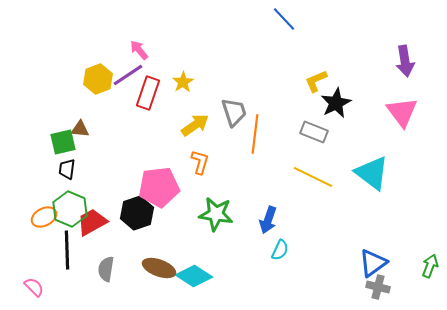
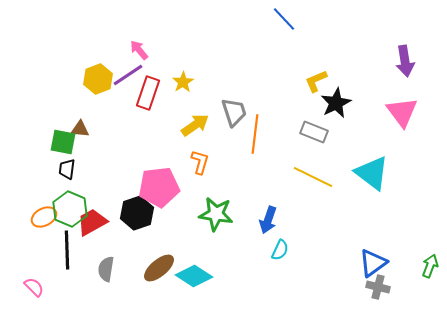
green square: rotated 24 degrees clockwise
brown ellipse: rotated 60 degrees counterclockwise
